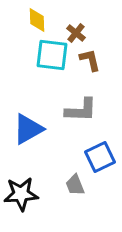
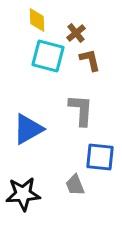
brown cross: rotated 12 degrees clockwise
cyan square: moved 4 px left, 1 px down; rotated 8 degrees clockwise
gray L-shape: rotated 88 degrees counterclockwise
blue square: rotated 32 degrees clockwise
black star: moved 2 px right
